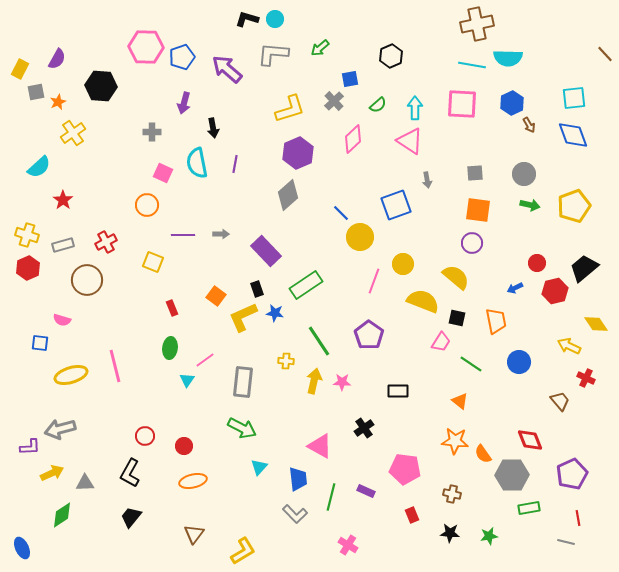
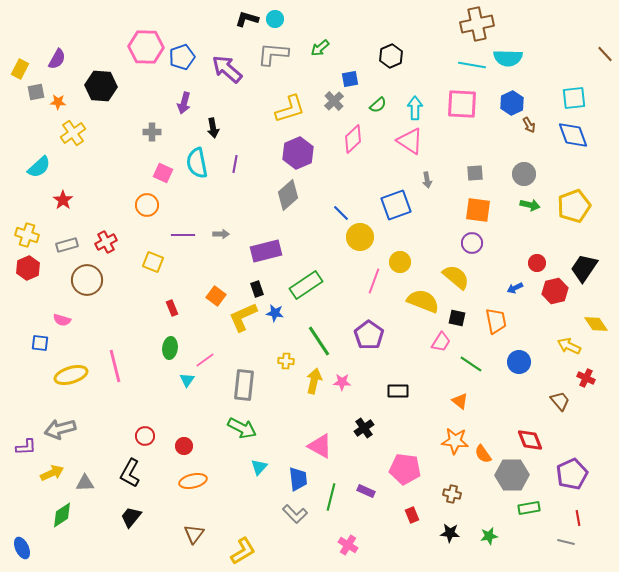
orange star at (58, 102): rotated 28 degrees clockwise
gray rectangle at (63, 245): moved 4 px right
purple rectangle at (266, 251): rotated 60 degrees counterclockwise
yellow circle at (403, 264): moved 3 px left, 2 px up
black trapezoid at (584, 268): rotated 16 degrees counterclockwise
gray rectangle at (243, 382): moved 1 px right, 3 px down
purple L-shape at (30, 447): moved 4 px left
